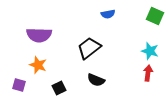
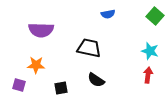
green square: rotated 18 degrees clockwise
purple semicircle: moved 2 px right, 5 px up
black trapezoid: rotated 50 degrees clockwise
orange star: moved 2 px left; rotated 18 degrees counterclockwise
red arrow: moved 2 px down
black semicircle: rotated 12 degrees clockwise
black square: moved 2 px right; rotated 16 degrees clockwise
